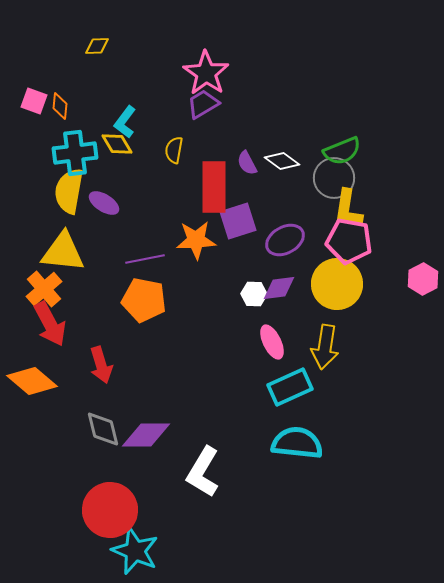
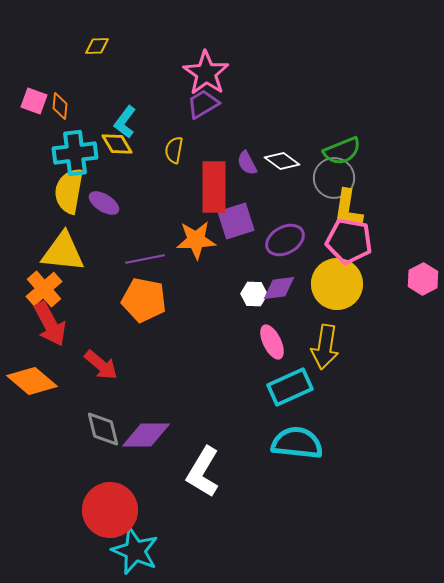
purple square at (238, 221): moved 2 px left
red arrow at (101, 365): rotated 33 degrees counterclockwise
